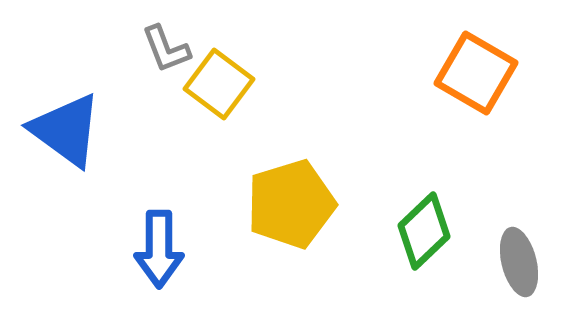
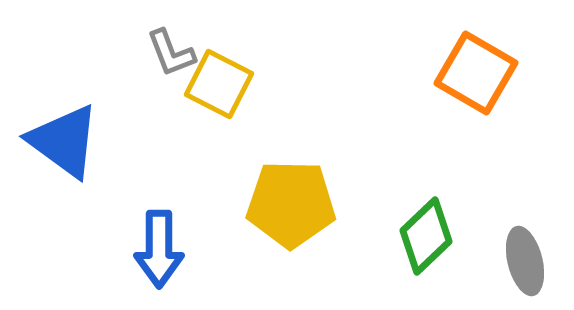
gray L-shape: moved 5 px right, 4 px down
yellow square: rotated 10 degrees counterclockwise
blue triangle: moved 2 px left, 11 px down
yellow pentagon: rotated 18 degrees clockwise
green diamond: moved 2 px right, 5 px down
gray ellipse: moved 6 px right, 1 px up
